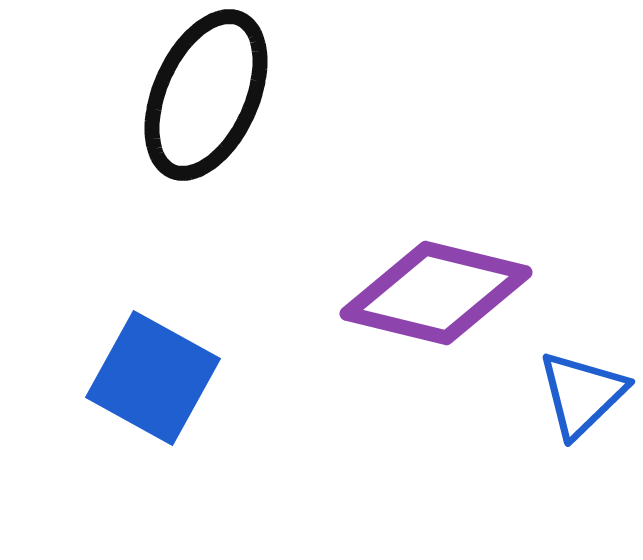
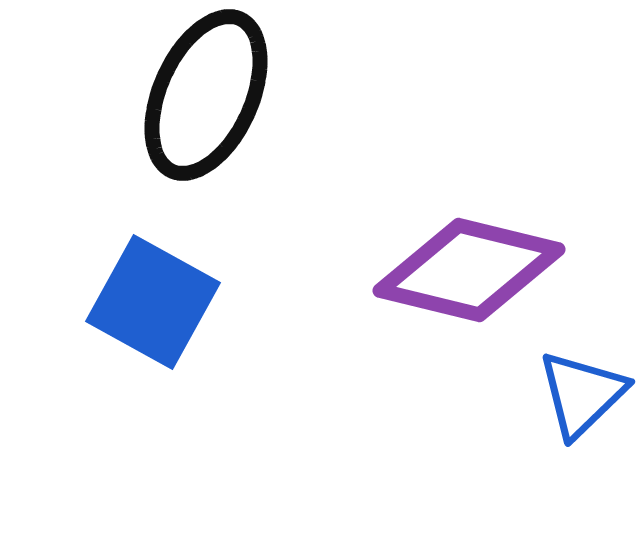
purple diamond: moved 33 px right, 23 px up
blue square: moved 76 px up
